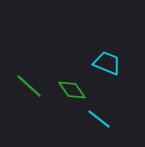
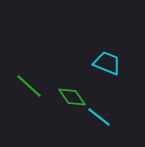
green diamond: moved 7 px down
cyan line: moved 2 px up
